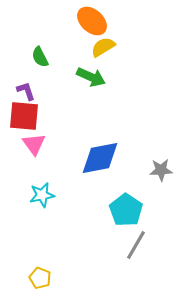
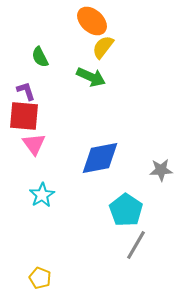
yellow semicircle: rotated 20 degrees counterclockwise
cyan star: rotated 20 degrees counterclockwise
